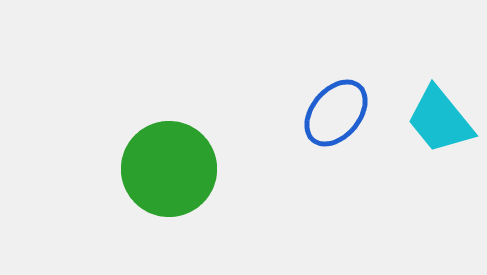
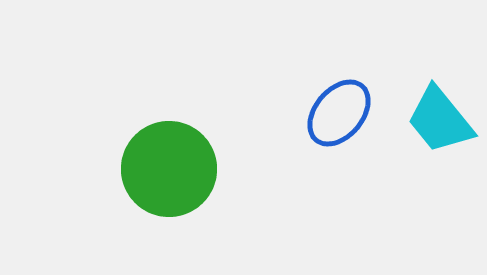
blue ellipse: moved 3 px right
